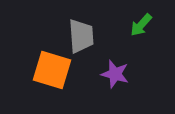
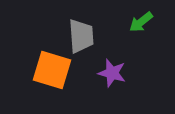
green arrow: moved 3 px up; rotated 10 degrees clockwise
purple star: moved 3 px left, 1 px up
